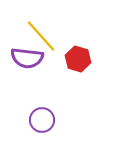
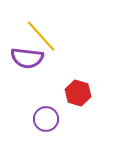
red hexagon: moved 34 px down
purple circle: moved 4 px right, 1 px up
